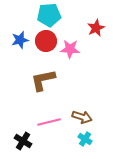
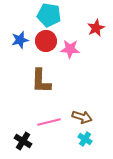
cyan pentagon: rotated 15 degrees clockwise
brown L-shape: moved 2 px left, 1 px down; rotated 76 degrees counterclockwise
